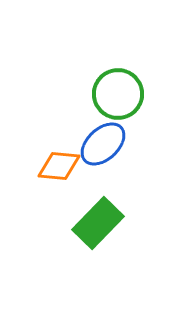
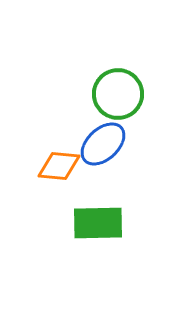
green rectangle: rotated 45 degrees clockwise
